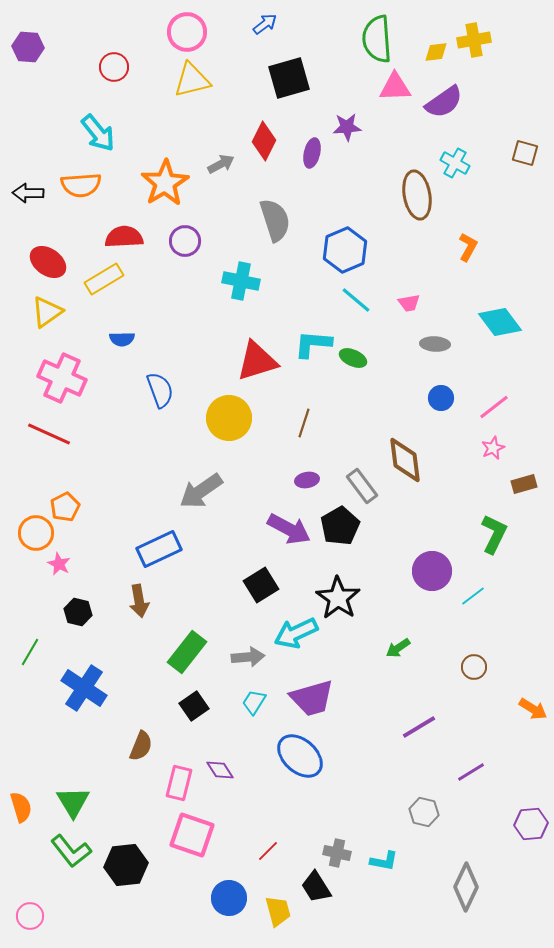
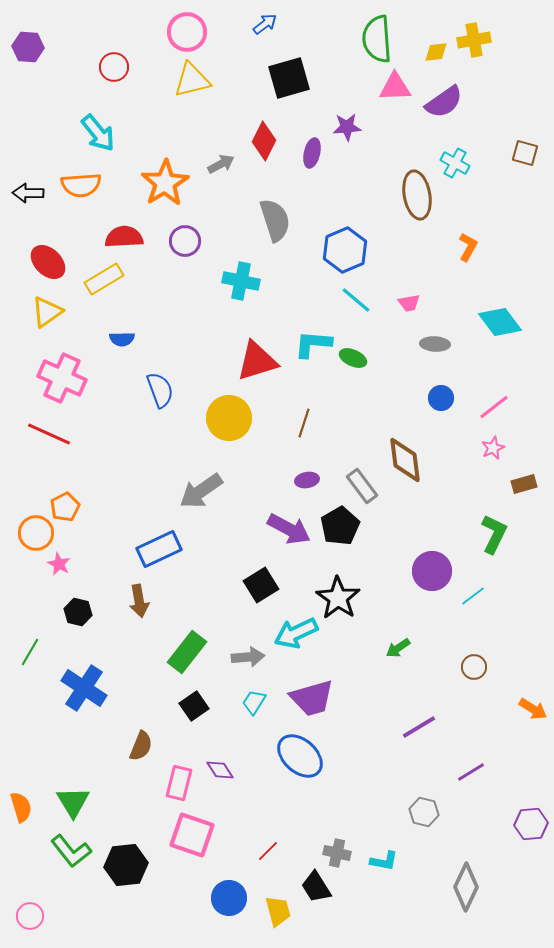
red ellipse at (48, 262): rotated 9 degrees clockwise
